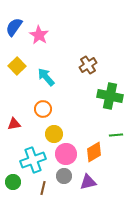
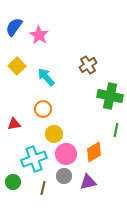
green line: moved 5 px up; rotated 72 degrees counterclockwise
cyan cross: moved 1 px right, 1 px up
